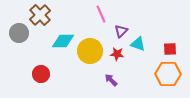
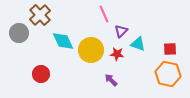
pink line: moved 3 px right
cyan diamond: rotated 65 degrees clockwise
yellow circle: moved 1 px right, 1 px up
orange hexagon: rotated 10 degrees clockwise
